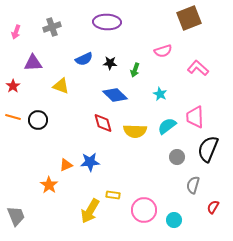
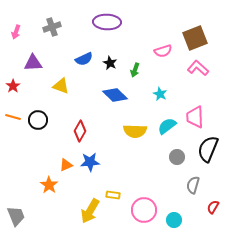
brown square: moved 6 px right, 20 px down
black star: rotated 24 degrees clockwise
red diamond: moved 23 px left, 8 px down; rotated 45 degrees clockwise
